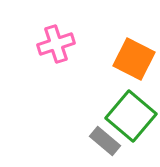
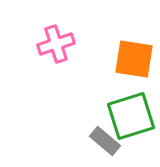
orange square: rotated 18 degrees counterclockwise
green square: rotated 33 degrees clockwise
